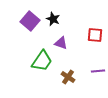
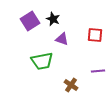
purple square: rotated 18 degrees clockwise
purple triangle: moved 1 px right, 4 px up
green trapezoid: rotated 45 degrees clockwise
brown cross: moved 3 px right, 8 px down
